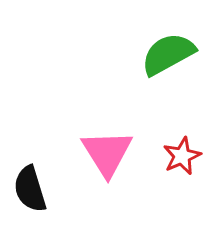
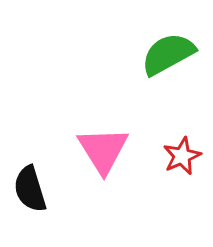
pink triangle: moved 4 px left, 3 px up
